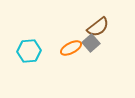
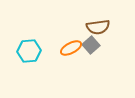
brown semicircle: rotated 30 degrees clockwise
gray square: moved 2 px down
